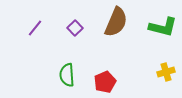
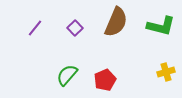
green L-shape: moved 2 px left, 1 px up
green semicircle: rotated 45 degrees clockwise
red pentagon: moved 2 px up
